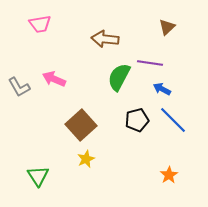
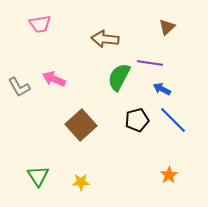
yellow star: moved 5 px left, 23 px down; rotated 24 degrees clockwise
